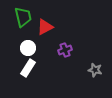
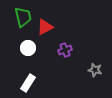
white rectangle: moved 15 px down
